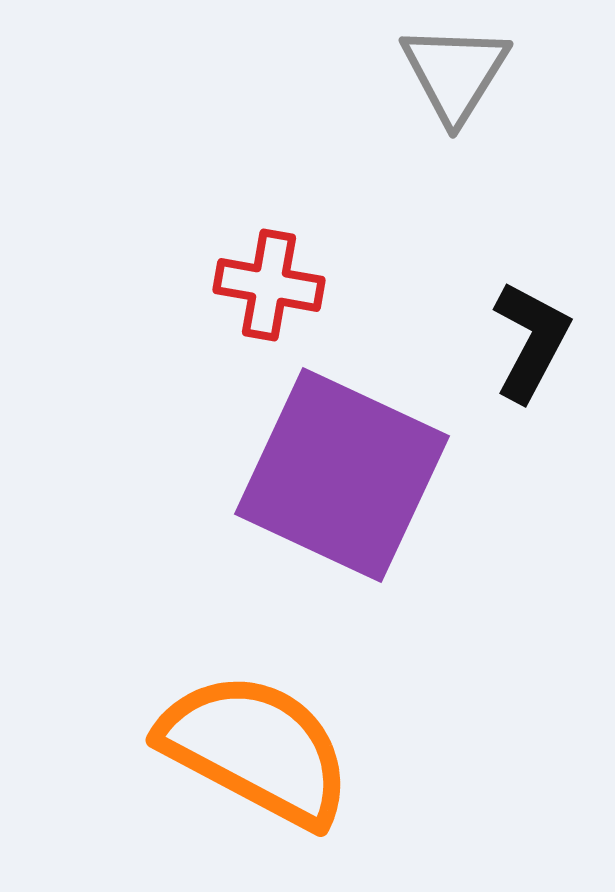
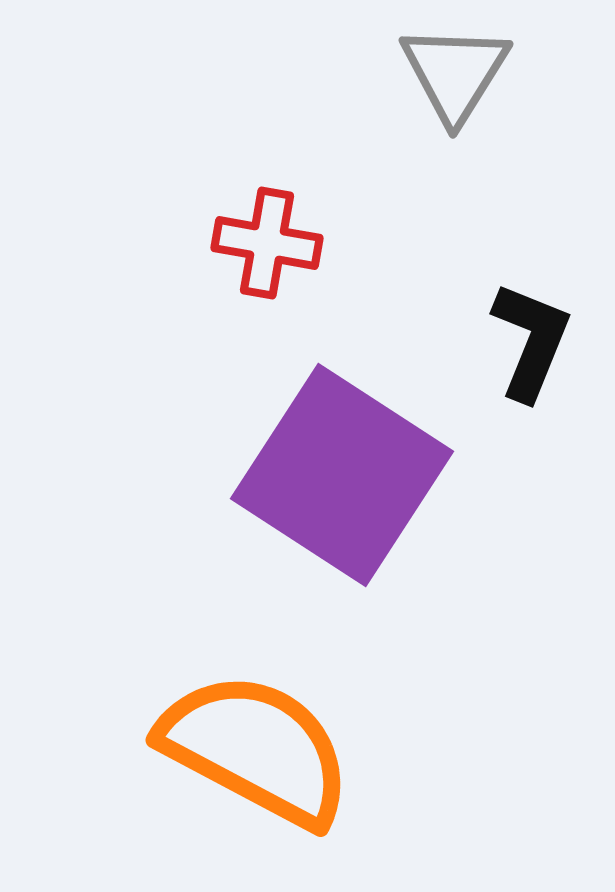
red cross: moved 2 px left, 42 px up
black L-shape: rotated 6 degrees counterclockwise
purple square: rotated 8 degrees clockwise
